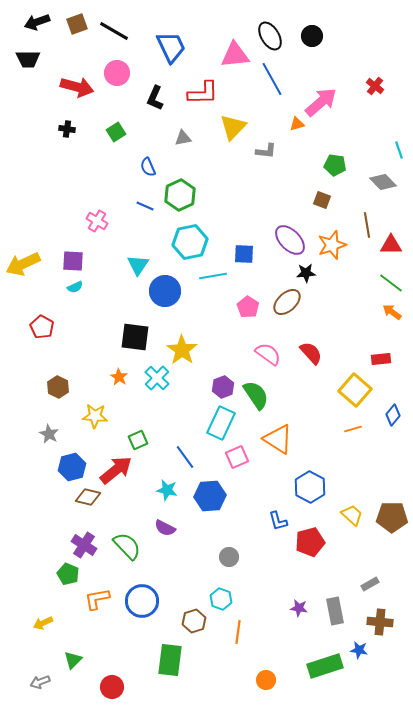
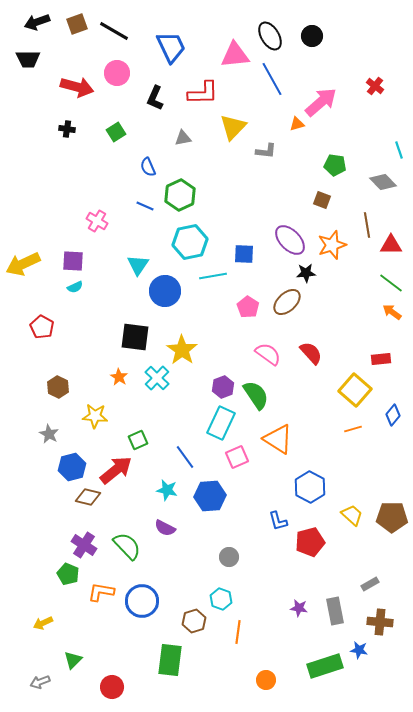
orange L-shape at (97, 599): moved 4 px right, 7 px up; rotated 20 degrees clockwise
